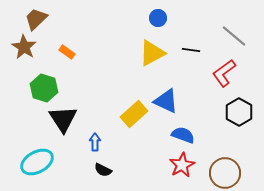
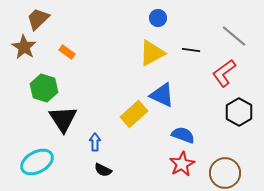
brown trapezoid: moved 2 px right
blue triangle: moved 4 px left, 6 px up
red star: moved 1 px up
